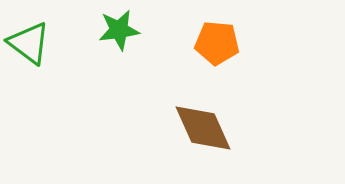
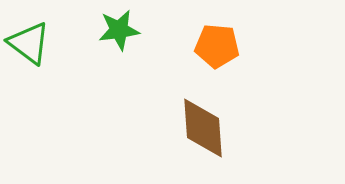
orange pentagon: moved 3 px down
brown diamond: rotated 20 degrees clockwise
